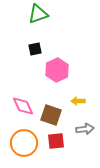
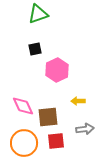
brown square: moved 3 px left, 2 px down; rotated 25 degrees counterclockwise
